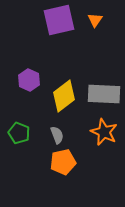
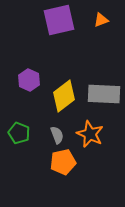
orange triangle: moved 6 px right; rotated 35 degrees clockwise
orange star: moved 14 px left, 2 px down
